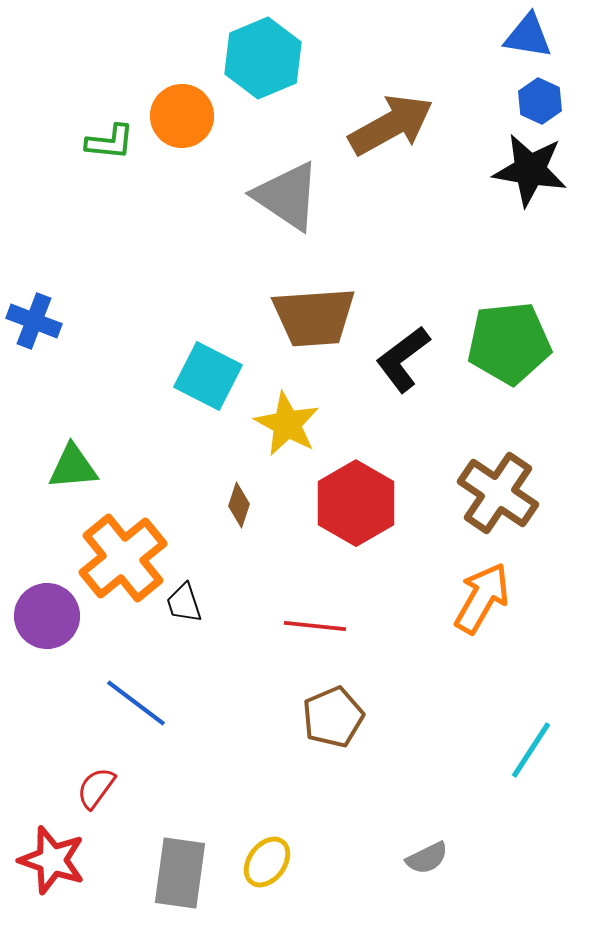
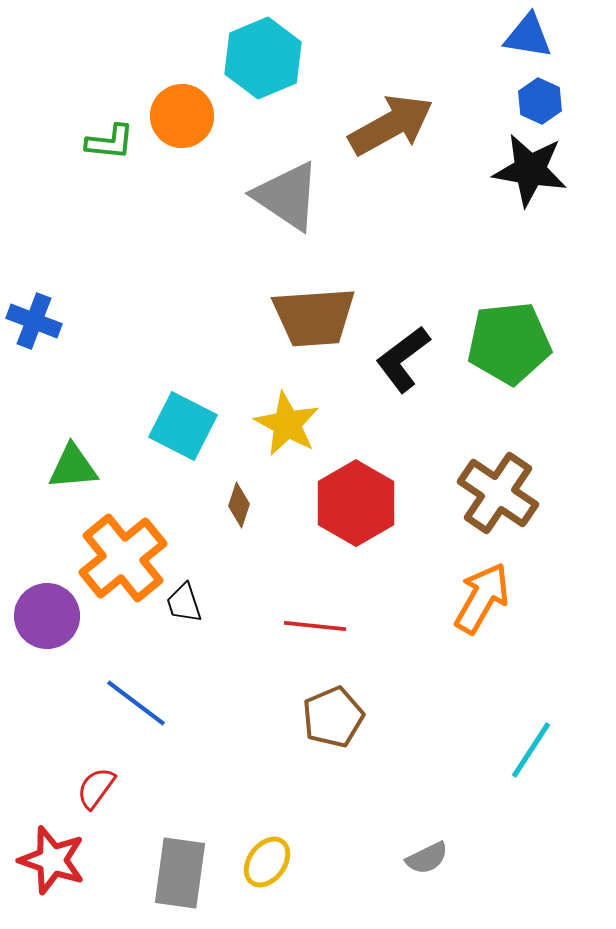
cyan square: moved 25 px left, 50 px down
